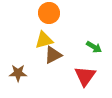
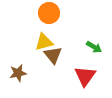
yellow triangle: moved 2 px down
brown triangle: rotated 42 degrees counterclockwise
brown star: rotated 12 degrees counterclockwise
